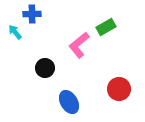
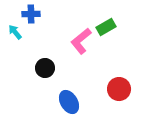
blue cross: moved 1 px left
pink L-shape: moved 2 px right, 4 px up
